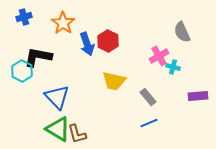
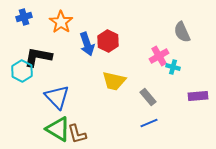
orange star: moved 2 px left, 1 px up
